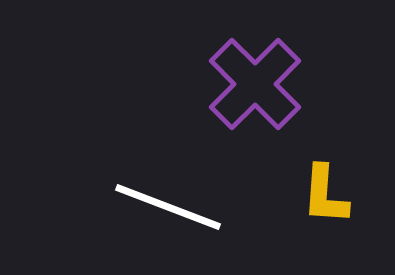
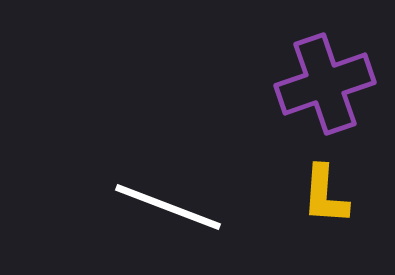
purple cross: moved 70 px right; rotated 26 degrees clockwise
